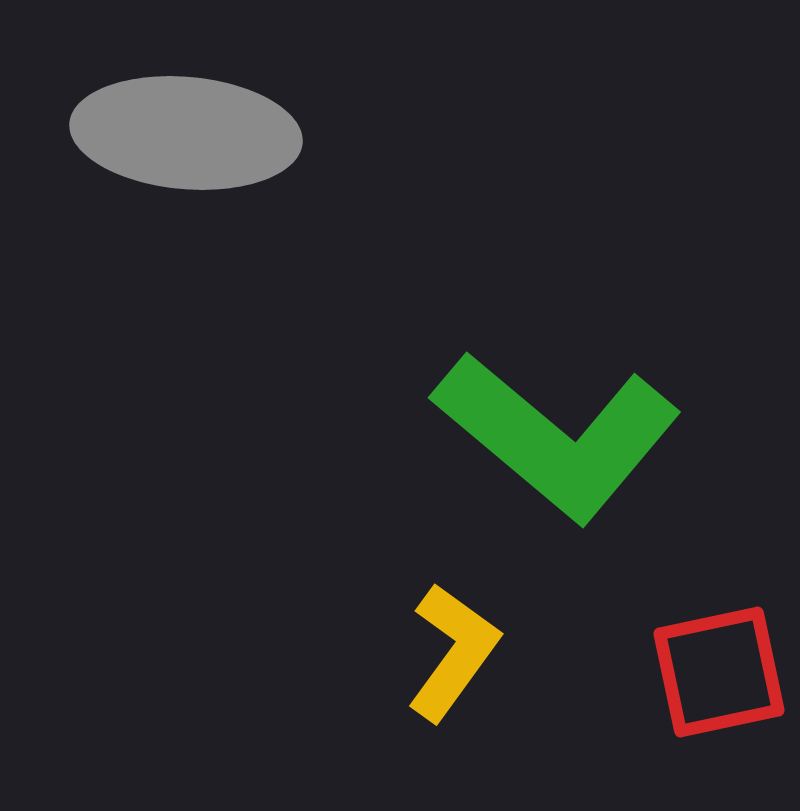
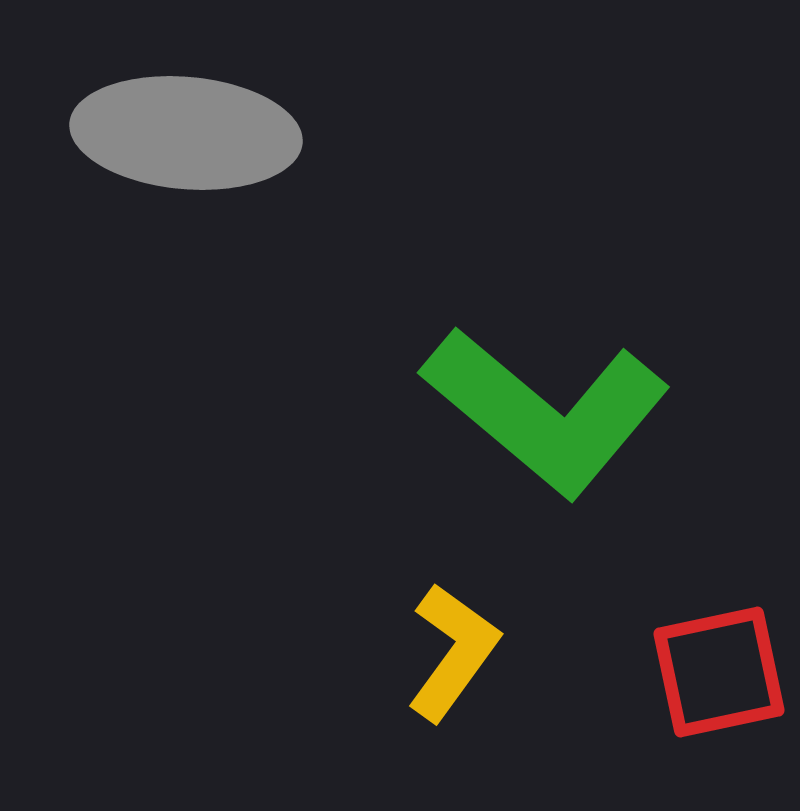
green L-shape: moved 11 px left, 25 px up
